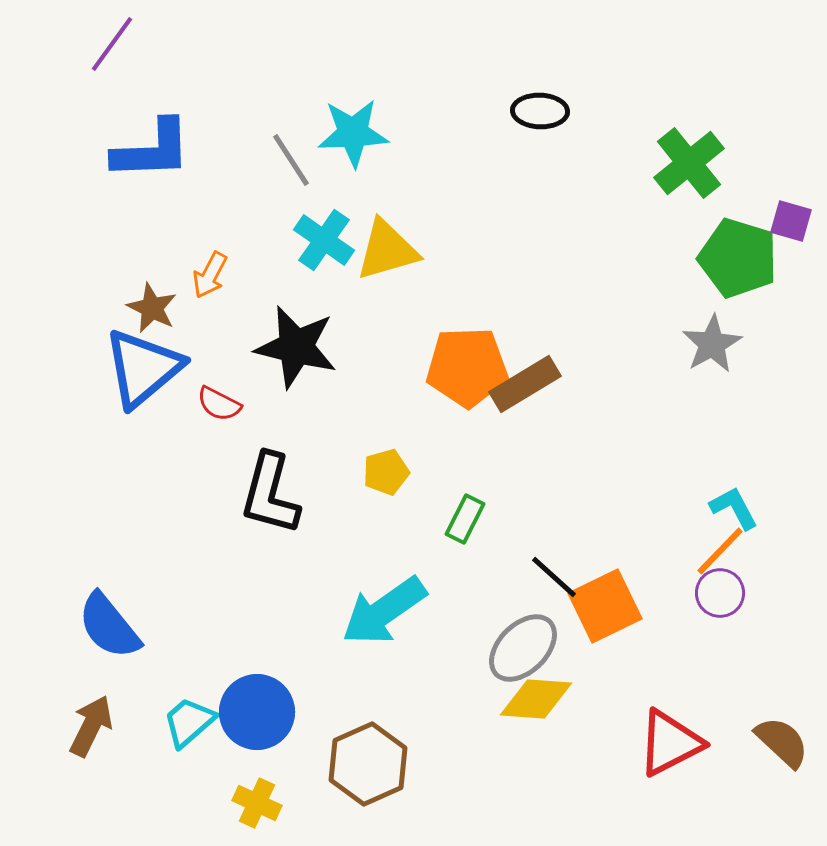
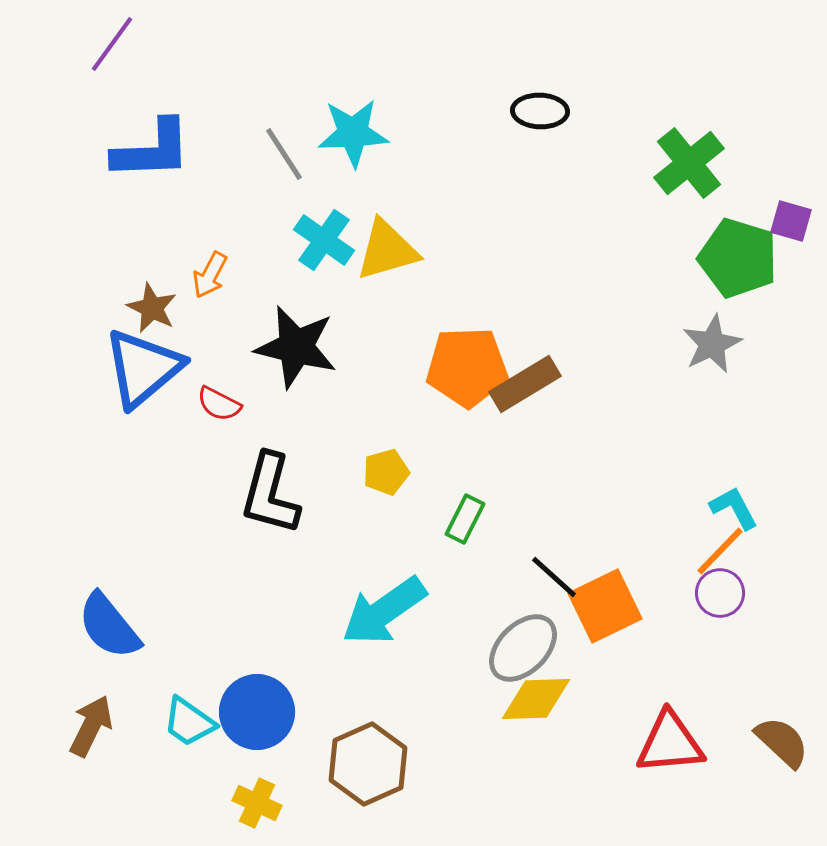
gray line: moved 7 px left, 6 px up
gray star: rotated 4 degrees clockwise
yellow diamond: rotated 6 degrees counterclockwise
cyan trapezoid: rotated 104 degrees counterclockwise
red triangle: rotated 22 degrees clockwise
